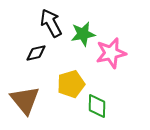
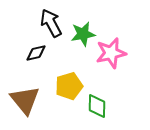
yellow pentagon: moved 2 px left, 2 px down
